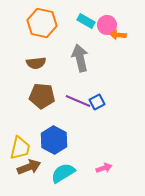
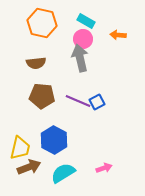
pink circle: moved 24 px left, 14 px down
